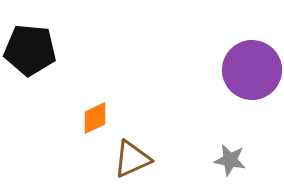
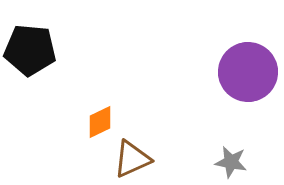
purple circle: moved 4 px left, 2 px down
orange diamond: moved 5 px right, 4 px down
gray star: moved 1 px right, 2 px down
